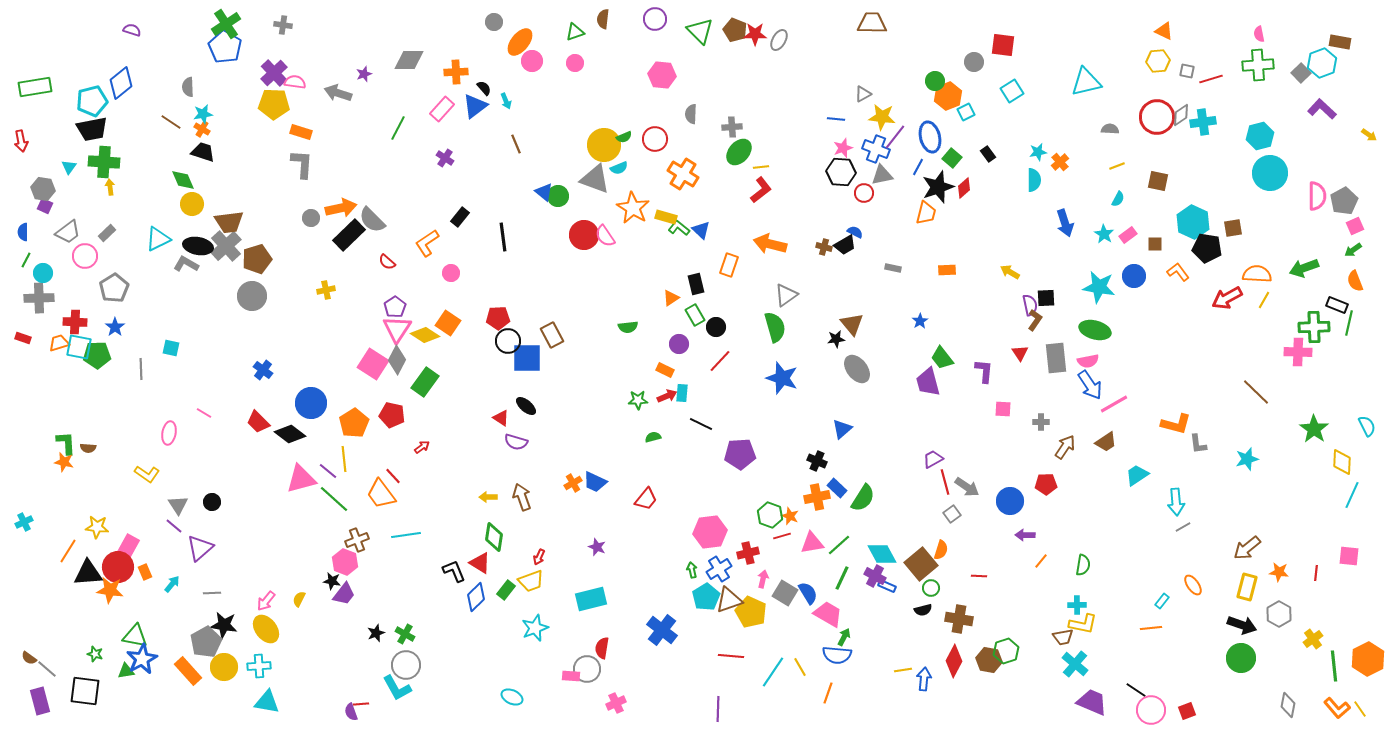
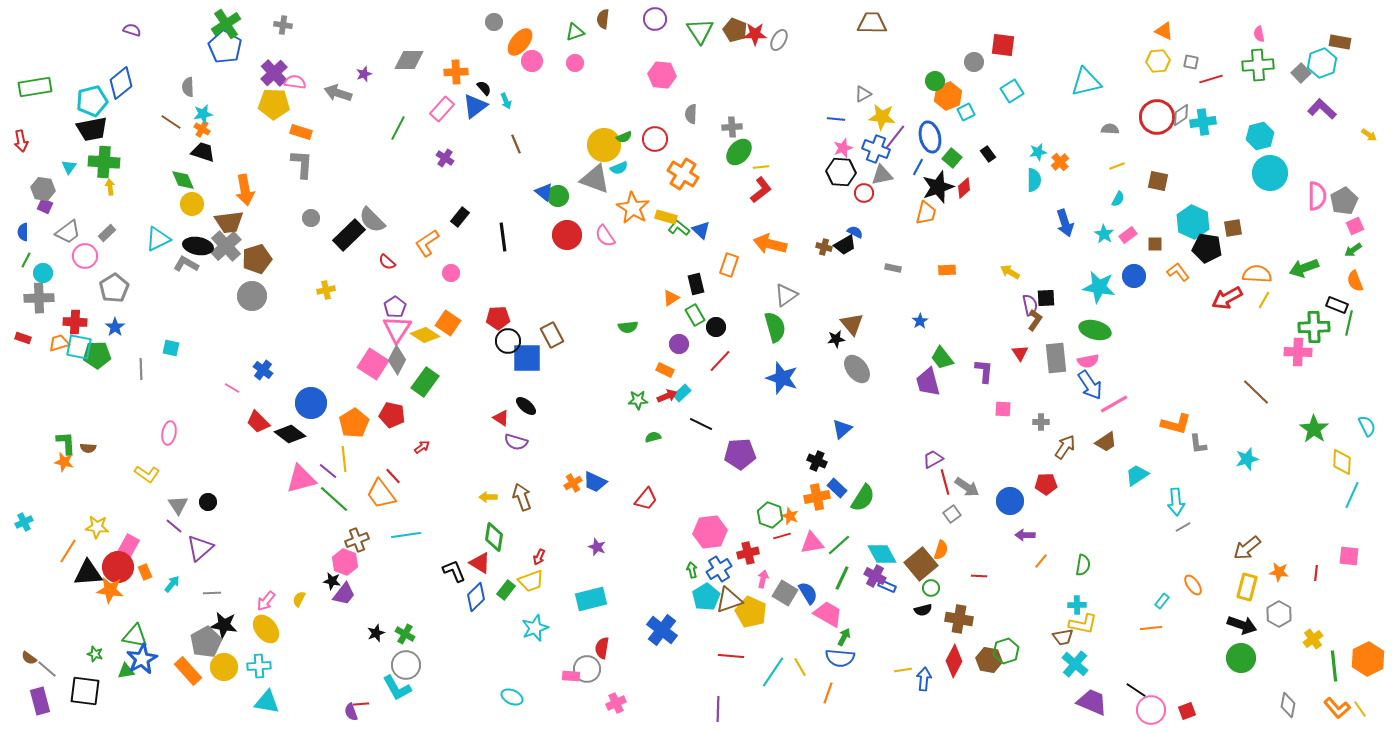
green triangle at (700, 31): rotated 12 degrees clockwise
gray square at (1187, 71): moved 4 px right, 9 px up
orange arrow at (341, 208): moved 96 px left, 18 px up; rotated 92 degrees clockwise
red circle at (584, 235): moved 17 px left
cyan rectangle at (682, 393): rotated 42 degrees clockwise
pink line at (204, 413): moved 28 px right, 25 px up
black circle at (212, 502): moved 4 px left
blue semicircle at (837, 655): moved 3 px right, 3 px down
